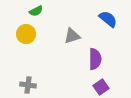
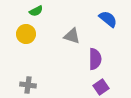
gray triangle: rotated 36 degrees clockwise
